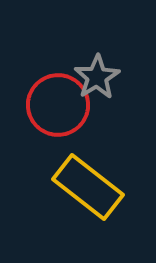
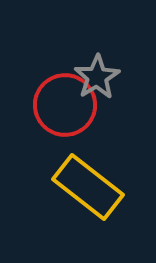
red circle: moved 7 px right
